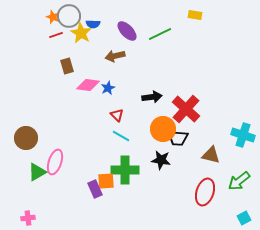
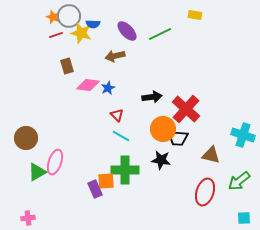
yellow star: rotated 15 degrees counterclockwise
cyan square: rotated 24 degrees clockwise
